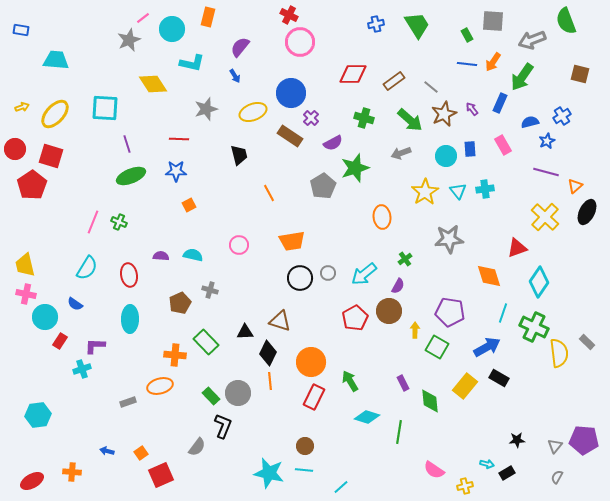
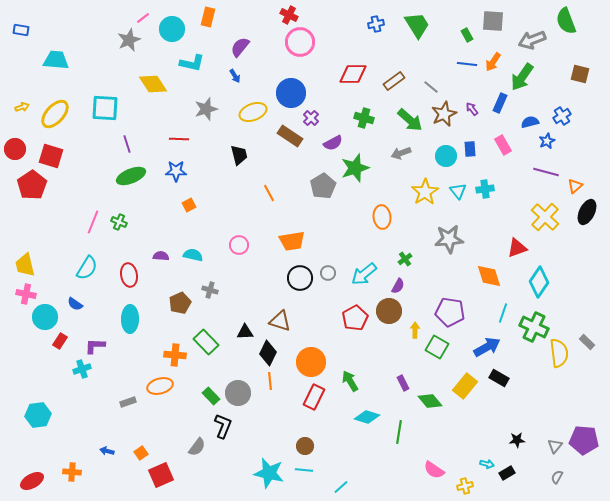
green diamond at (430, 401): rotated 35 degrees counterclockwise
